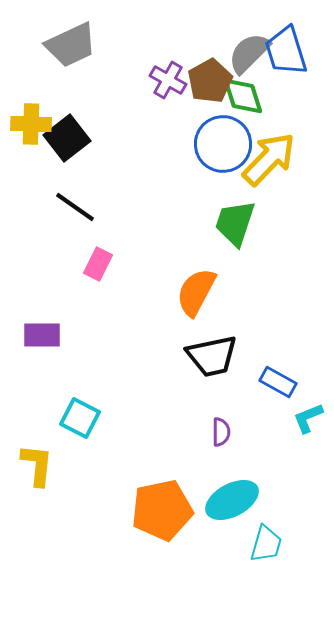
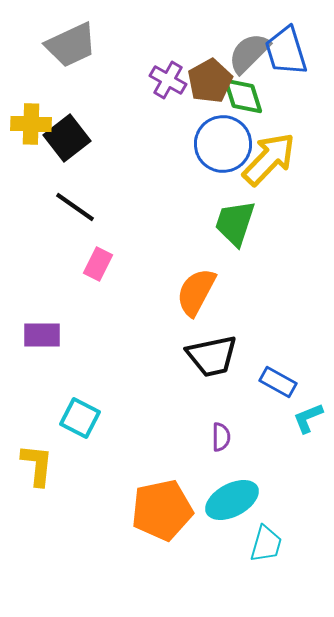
purple semicircle: moved 5 px down
